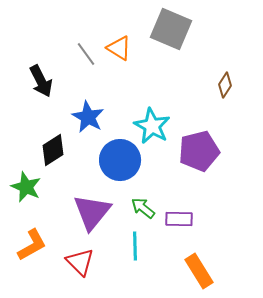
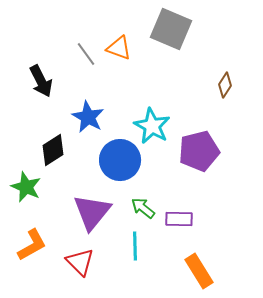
orange triangle: rotated 12 degrees counterclockwise
